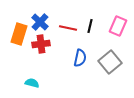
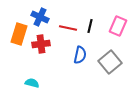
blue cross: moved 5 px up; rotated 18 degrees counterclockwise
blue semicircle: moved 3 px up
